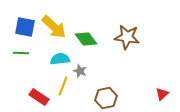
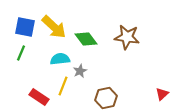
green line: rotated 70 degrees counterclockwise
gray star: rotated 24 degrees clockwise
